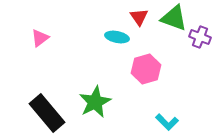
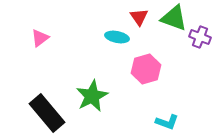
green star: moved 3 px left, 6 px up
cyan L-shape: rotated 25 degrees counterclockwise
